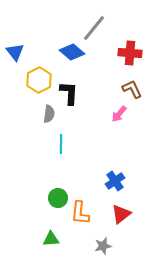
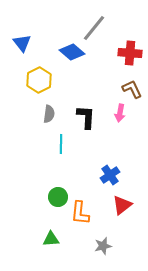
blue triangle: moved 7 px right, 9 px up
black L-shape: moved 17 px right, 24 px down
pink arrow: moved 1 px right, 1 px up; rotated 30 degrees counterclockwise
blue cross: moved 5 px left, 6 px up
green circle: moved 1 px up
red triangle: moved 1 px right, 9 px up
